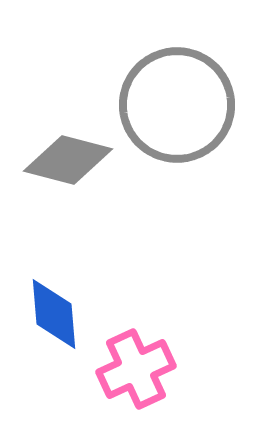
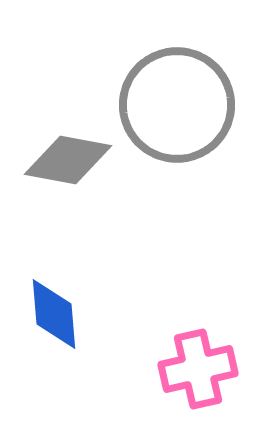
gray diamond: rotated 4 degrees counterclockwise
pink cross: moved 62 px right; rotated 12 degrees clockwise
